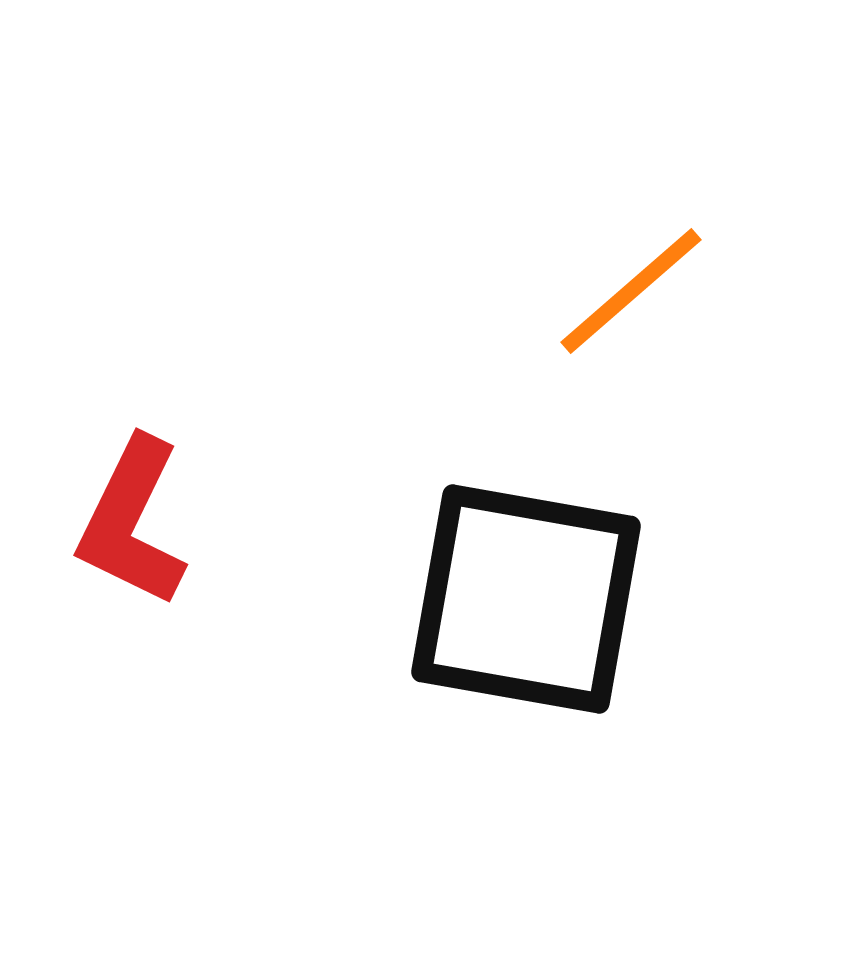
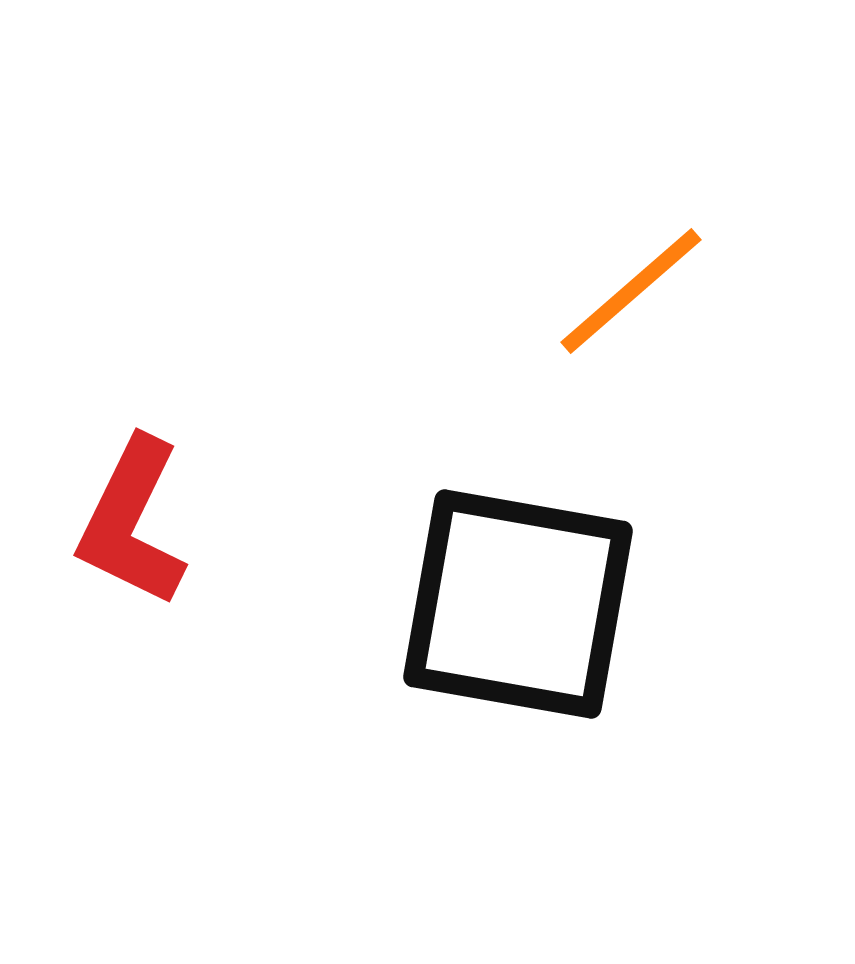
black square: moved 8 px left, 5 px down
